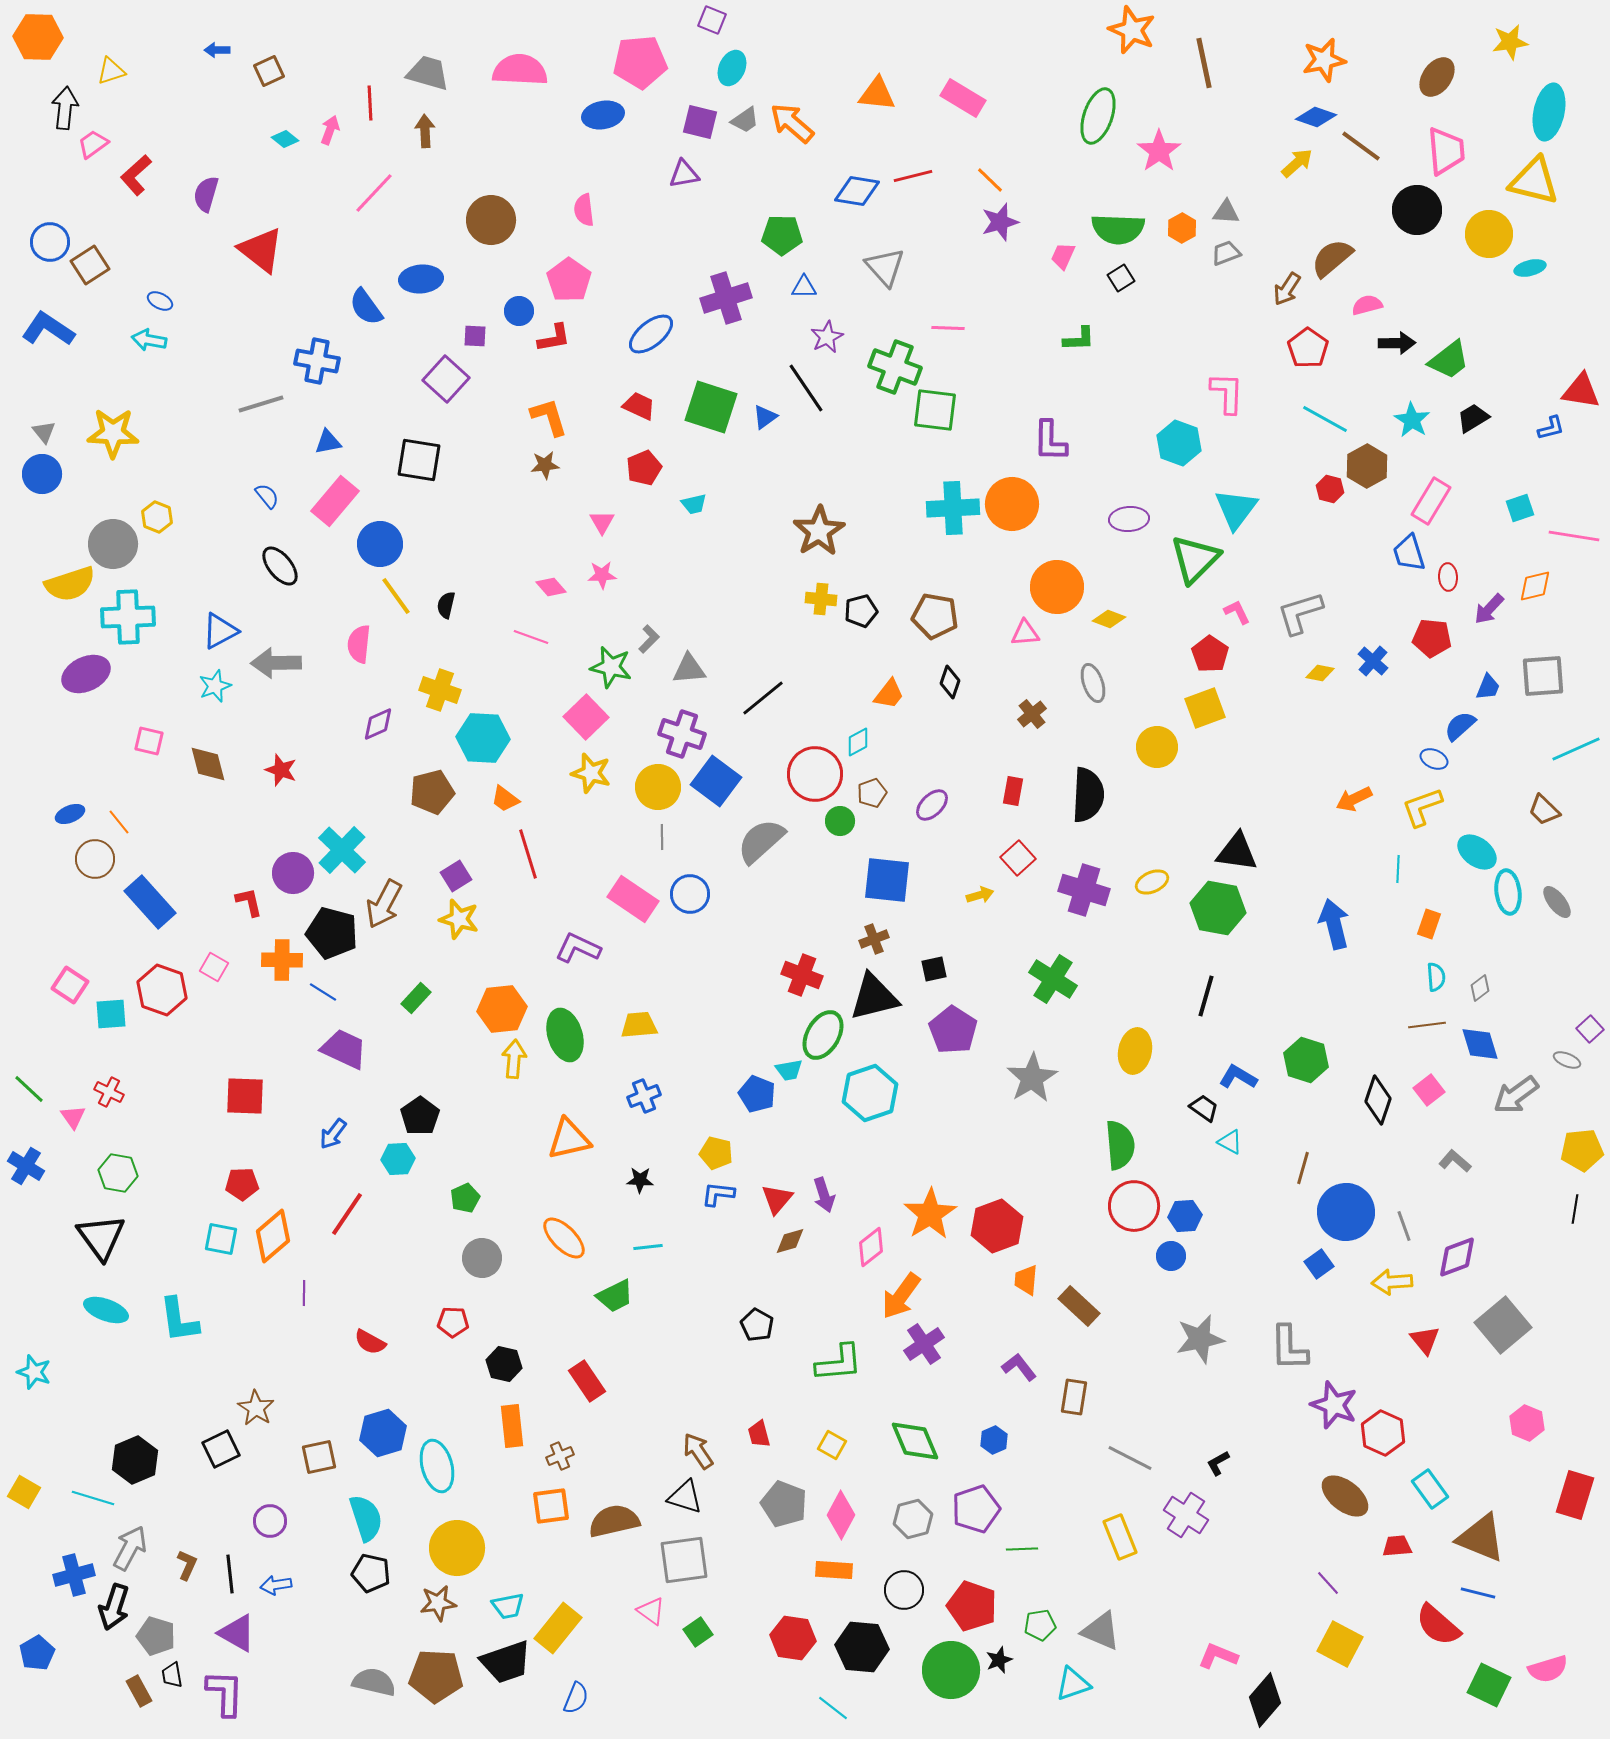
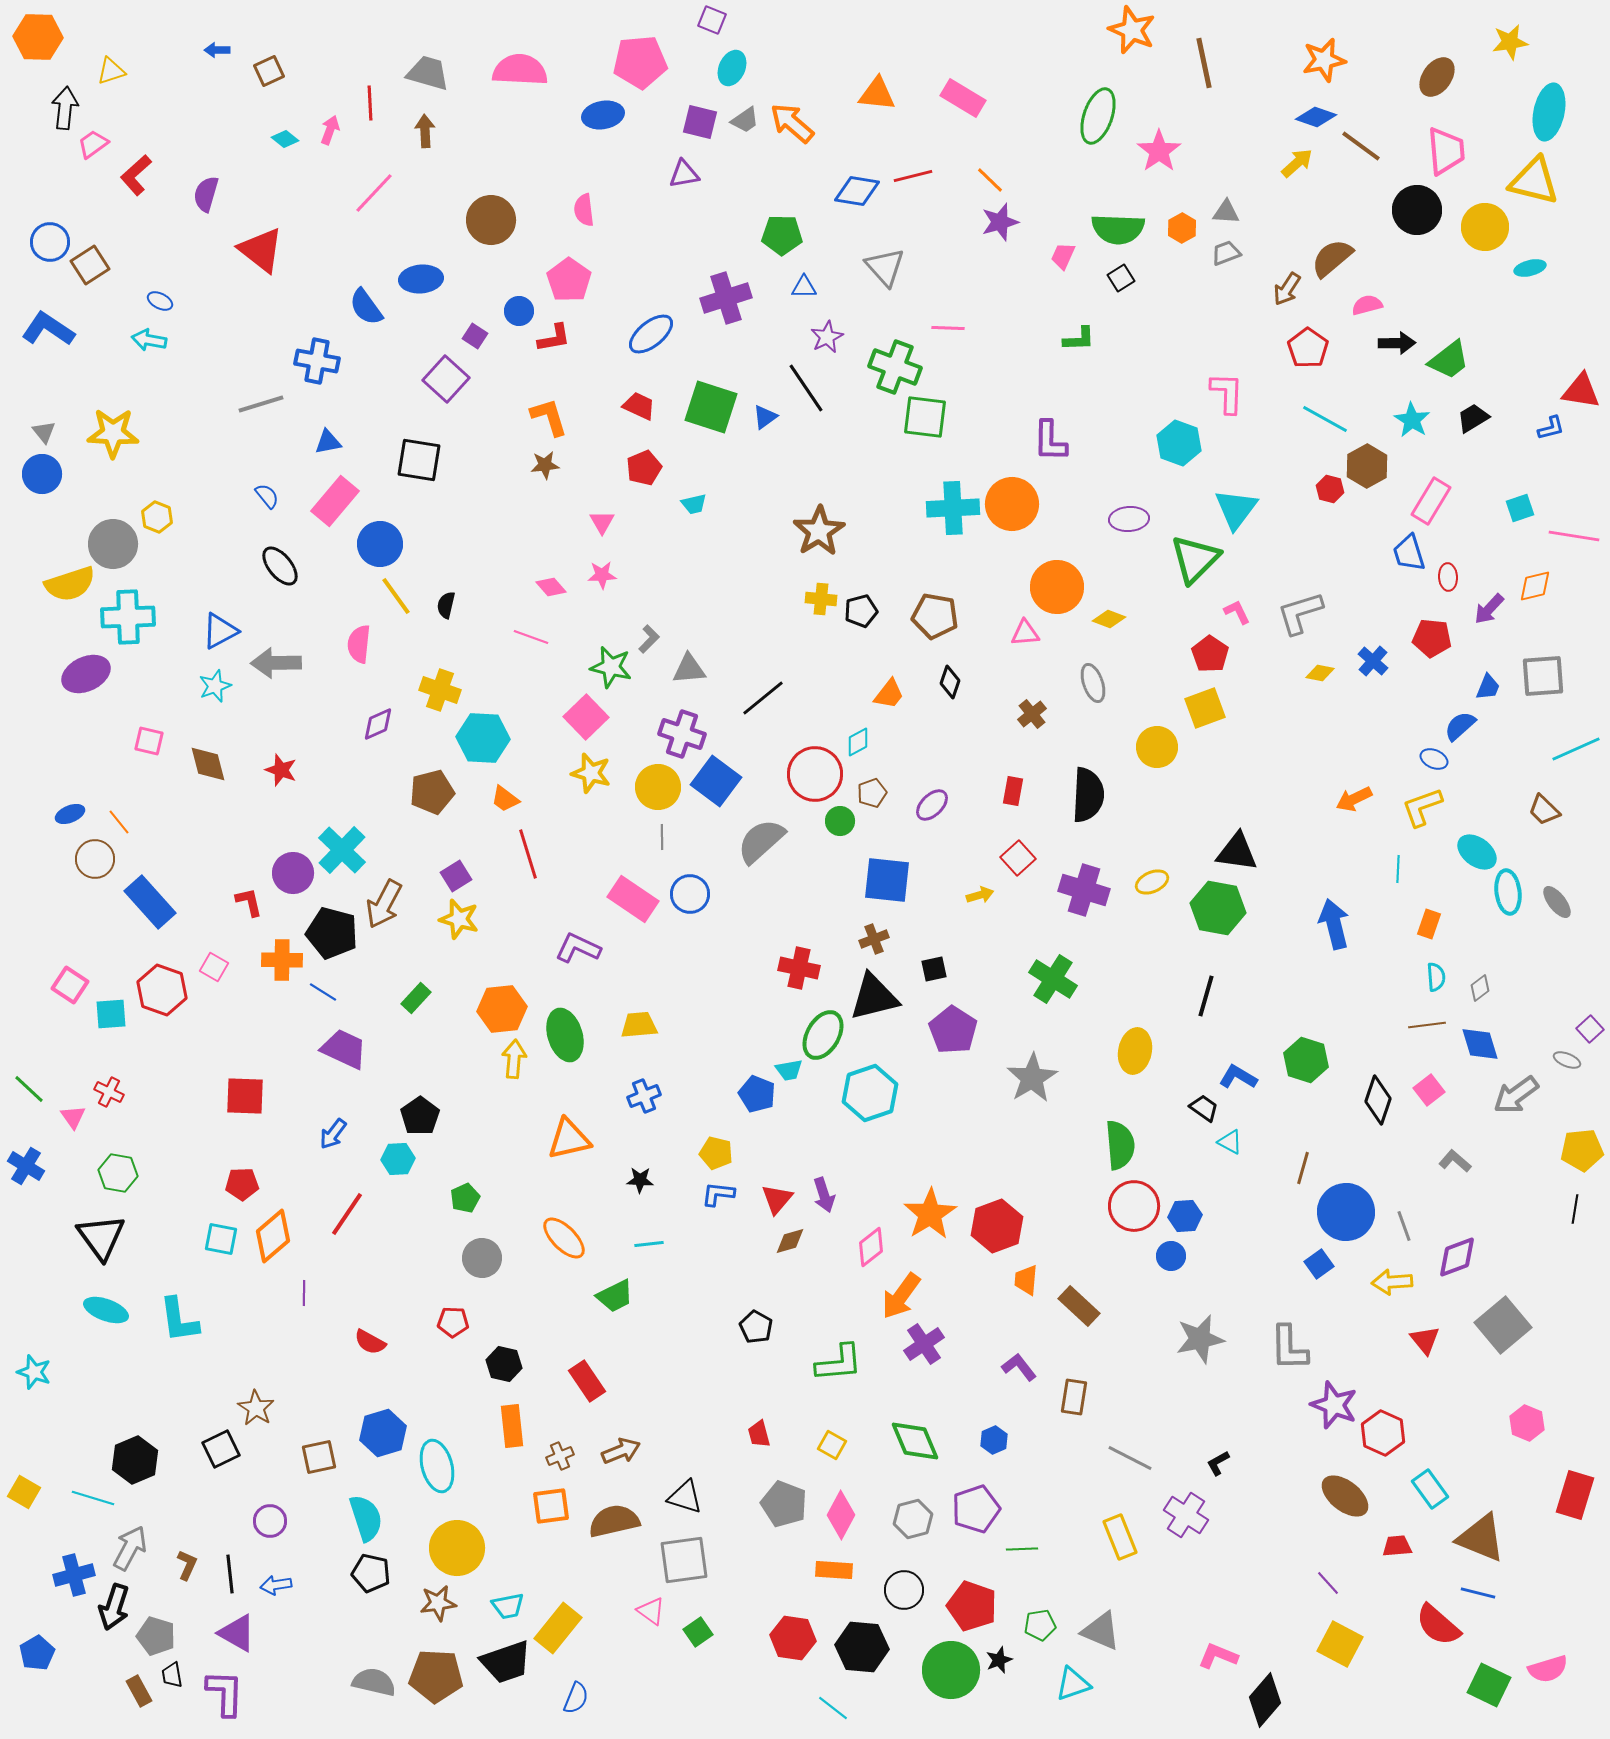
yellow circle at (1489, 234): moved 4 px left, 7 px up
purple square at (475, 336): rotated 30 degrees clockwise
green square at (935, 410): moved 10 px left, 7 px down
red cross at (802, 975): moved 3 px left, 7 px up; rotated 9 degrees counterclockwise
cyan line at (648, 1247): moved 1 px right, 3 px up
black pentagon at (757, 1325): moved 1 px left, 2 px down
brown arrow at (698, 1451): moved 77 px left; rotated 102 degrees clockwise
